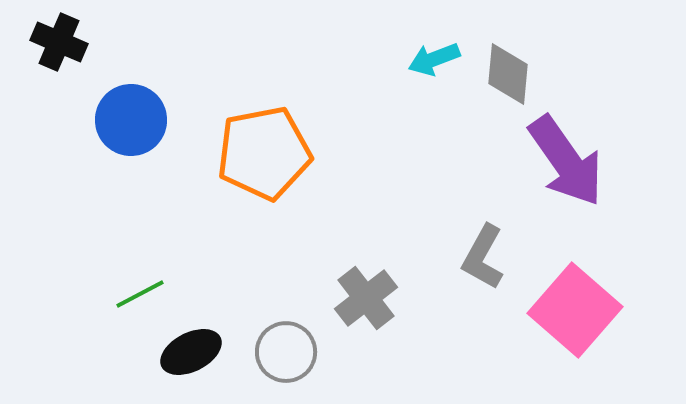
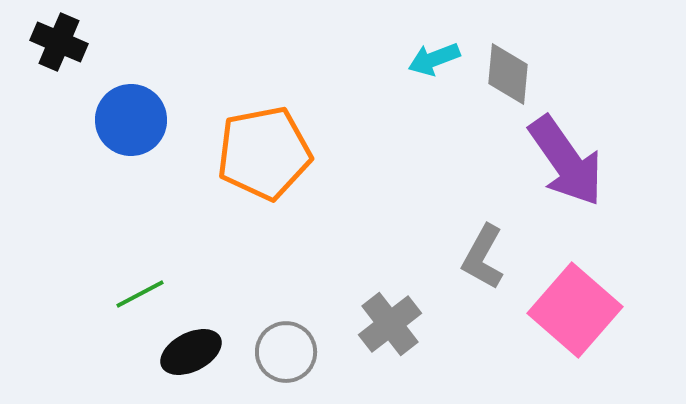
gray cross: moved 24 px right, 26 px down
